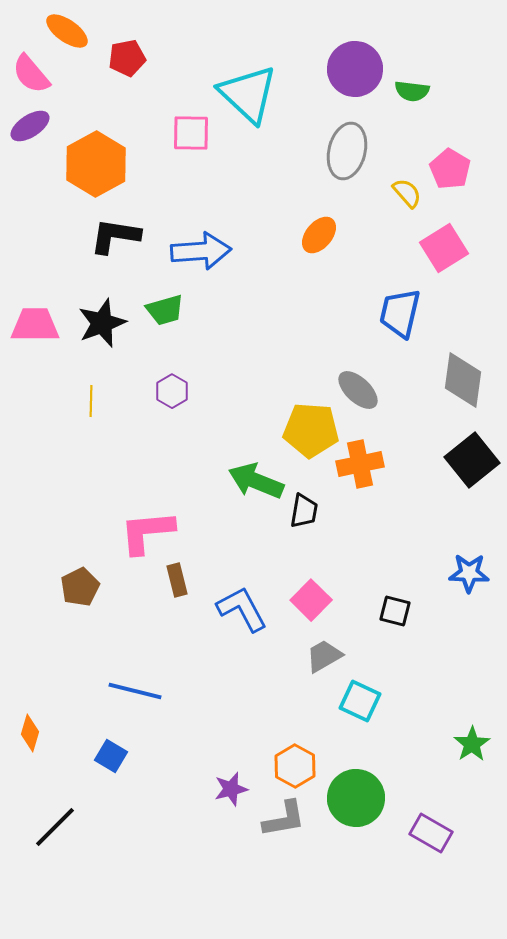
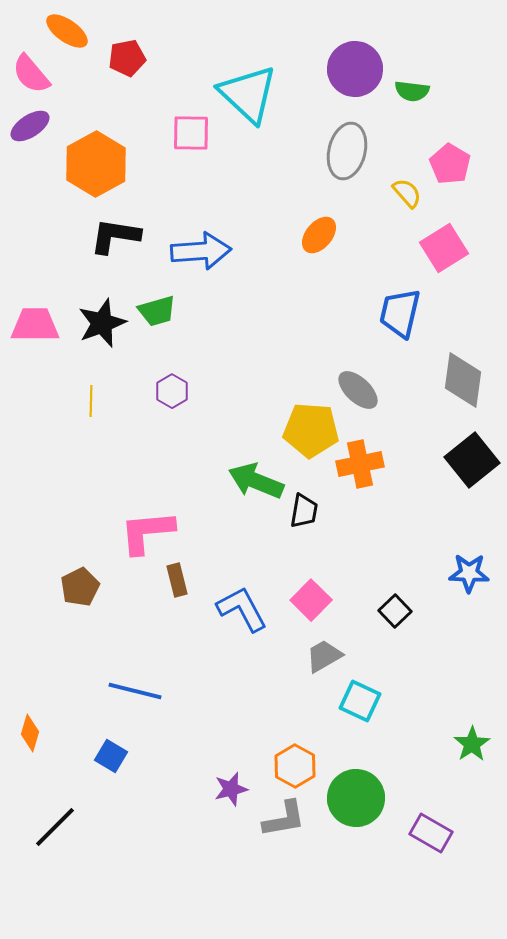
pink pentagon at (450, 169): moved 5 px up
green trapezoid at (165, 310): moved 8 px left, 1 px down
black square at (395, 611): rotated 32 degrees clockwise
